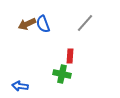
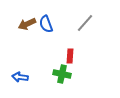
blue semicircle: moved 3 px right
blue arrow: moved 9 px up
